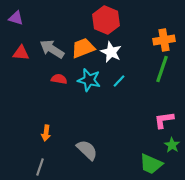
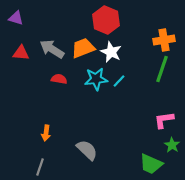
cyan star: moved 7 px right, 1 px up; rotated 20 degrees counterclockwise
